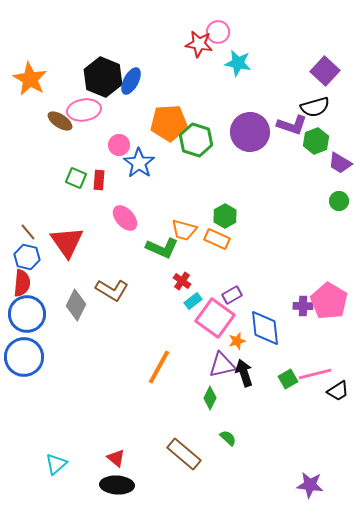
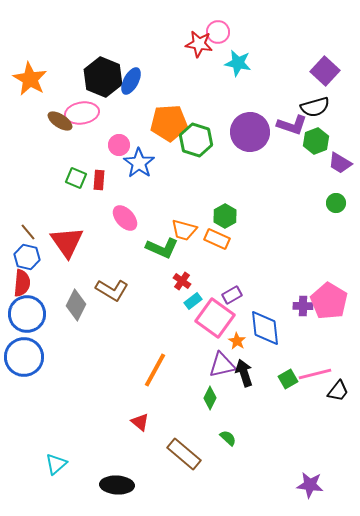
pink ellipse at (84, 110): moved 2 px left, 3 px down
green circle at (339, 201): moved 3 px left, 2 px down
orange star at (237, 341): rotated 24 degrees counterclockwise
orange line at (159, 367): moved 4 px left, 3 px down
black trapezoid at (338, 391): rotated 20 degrees counterclockwise
red triangle at (116, 458): moved 24 px right, 36 px up
